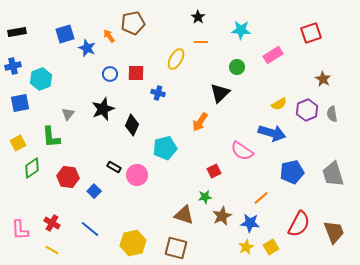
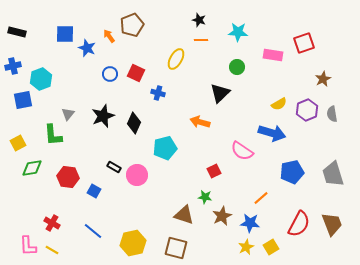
black star at (198, 17): moved 1 px right, 3 px down; rotated 16 degrees counterclockwise
brown pentagon at (133, 23): moved 1 px left, 2 px down; rotated 10 degrees counterclockwise
cyan star at (241, 30): moved 3 px left, 2 px down
black rectangle at (17, 32): rotated 24 degrees clockwise
red square at (311, 33): moved 7 px left, 10 px down
blue square at (65, 34): rotated 18 degrees clockwise
orange line at (201, 42): moved 2 px up
pink rectangle at (273, 55): rotated 42 degrees clockwise
red square at (136, 73): rotated 24 degrees clockwise
brown star at (323, 79): rotated 14 degrees clockwise
blue square at (20, 103): moved 3 px right, 3 px up
black star at (103, 109): moved 7 px down
orange arrow at (200, 122): rotated 72 degrees clockwise
black diamond at (132, 125): moved 2 px right, 2 px up
green L-shape at (51, 137): moved 2 px right, 2 px up
green diamond at (32, 168): rotated 25 degrees clockwise
blue square at (94, 191): rotated 16 degrees counterclockwise
green star at (205, 197): rotated 16 degrees clockwise
blue line at (90, 229): moved 3 px right, 2 px down
pink L-shape at (20, 230): moved 8 px right, 16 px down
brown trapezoid at (334, 232): moved 2 px left, 8 px up
